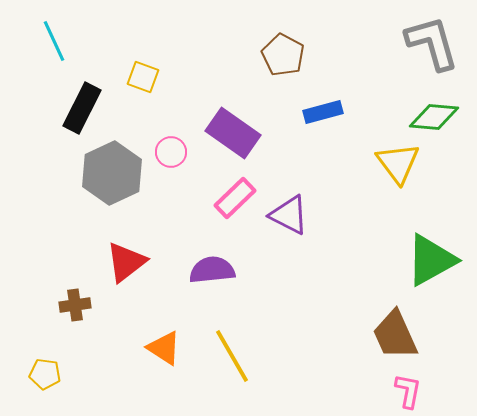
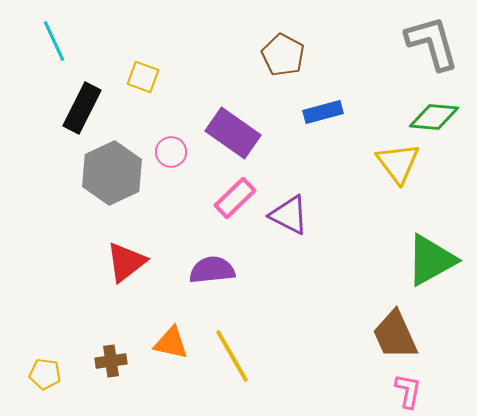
brown cross: moved 36 px right, 56 px down
orange triangle: moved 7 px right, 5 px up; rotated 21 degrees counterclockwise
